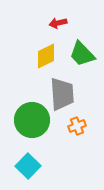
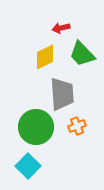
red arrow: moved 3 px right, 5 px down
yellow diamond: moved 1 px left, 1 px down
green circle: moved 4 px right, 7 px down
